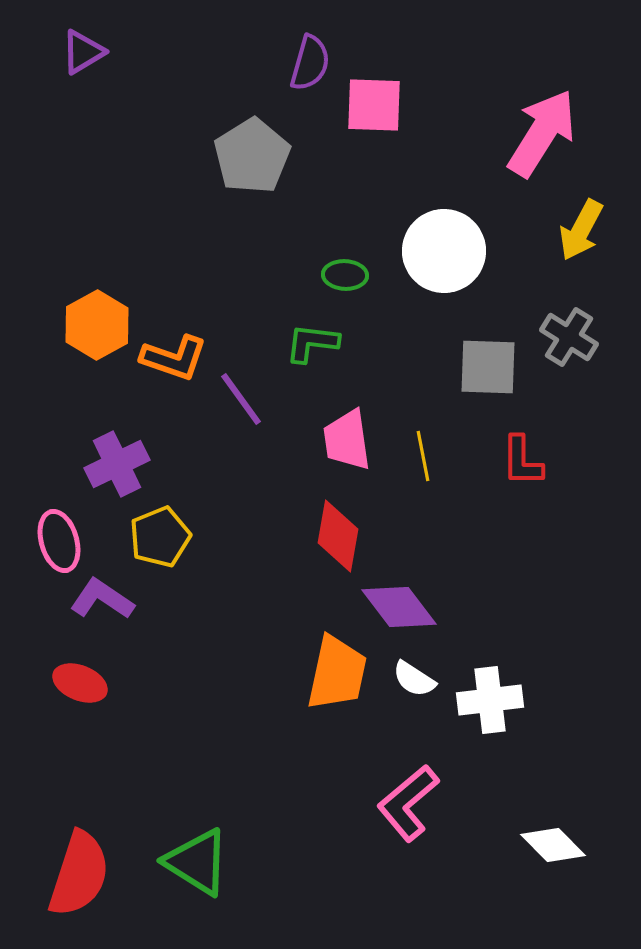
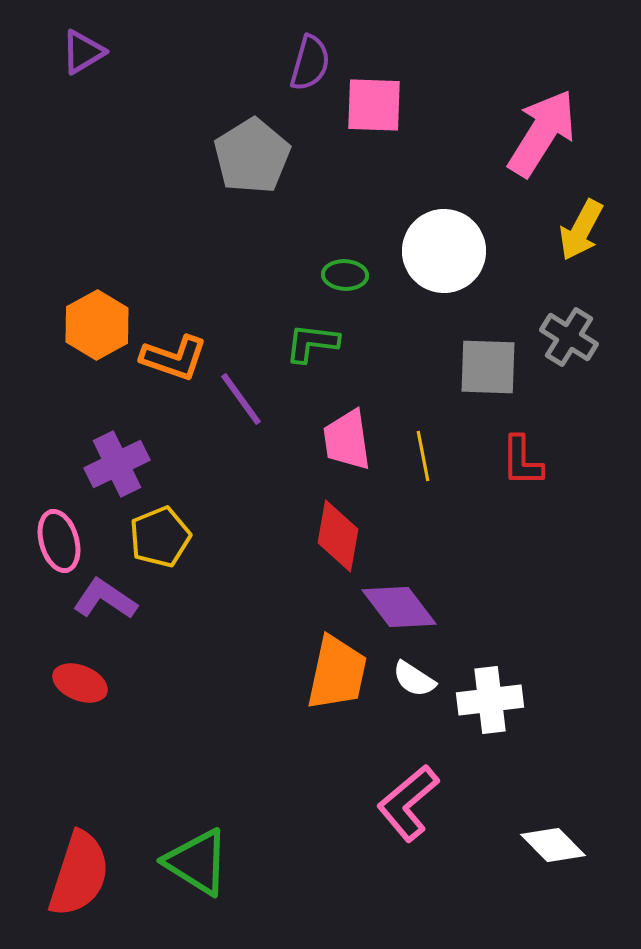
purple L-shape: moved 3 px right
